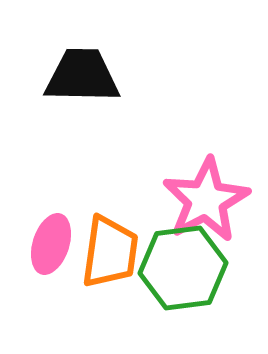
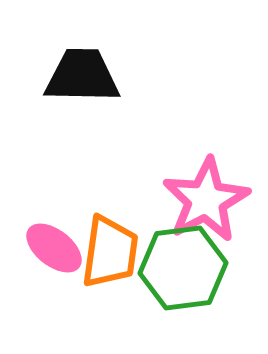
pink ellipse: moved 3 px right, 4 px down; rotated 70 degrees counterclockwise
